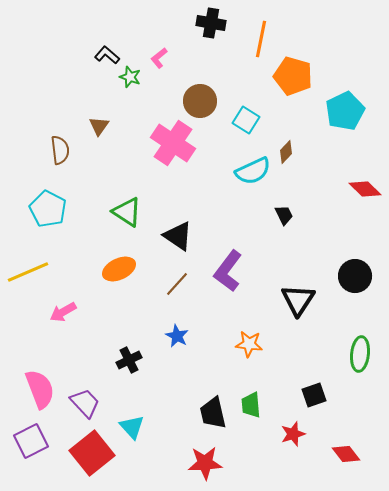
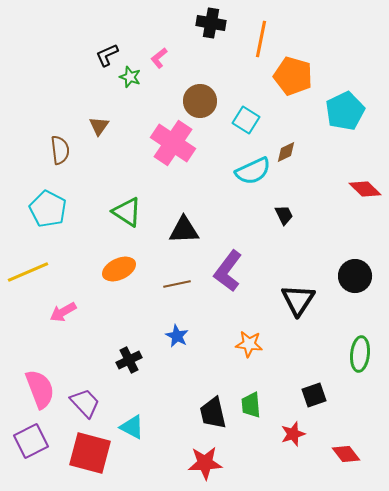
black L-shape at (107, 55): rotated 65 degrees counterclockwise
brown diamond at (286, 152): rotated 20 degrees clockwise
black triangle at (178, 236): moved 6 px right, 6 px up; rotated 36 degrees counterclockwise
brown line at (177, 284): rotated 36 degrees clockwise
cyan triangle at (132, 427): rotated 20 degrees counterclockwise
red square at (92, 453): moved 2 px left; rotated 36 degrees counterclockwise
